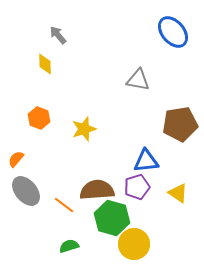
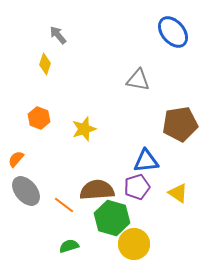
yellow diamond: rotated 20 degrees clockwise
